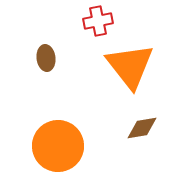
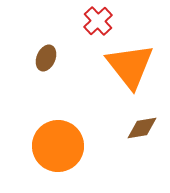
red cross: rotated 32 degrees counterclockwise
brown ellipse: rotated 30 degrees clockwise
